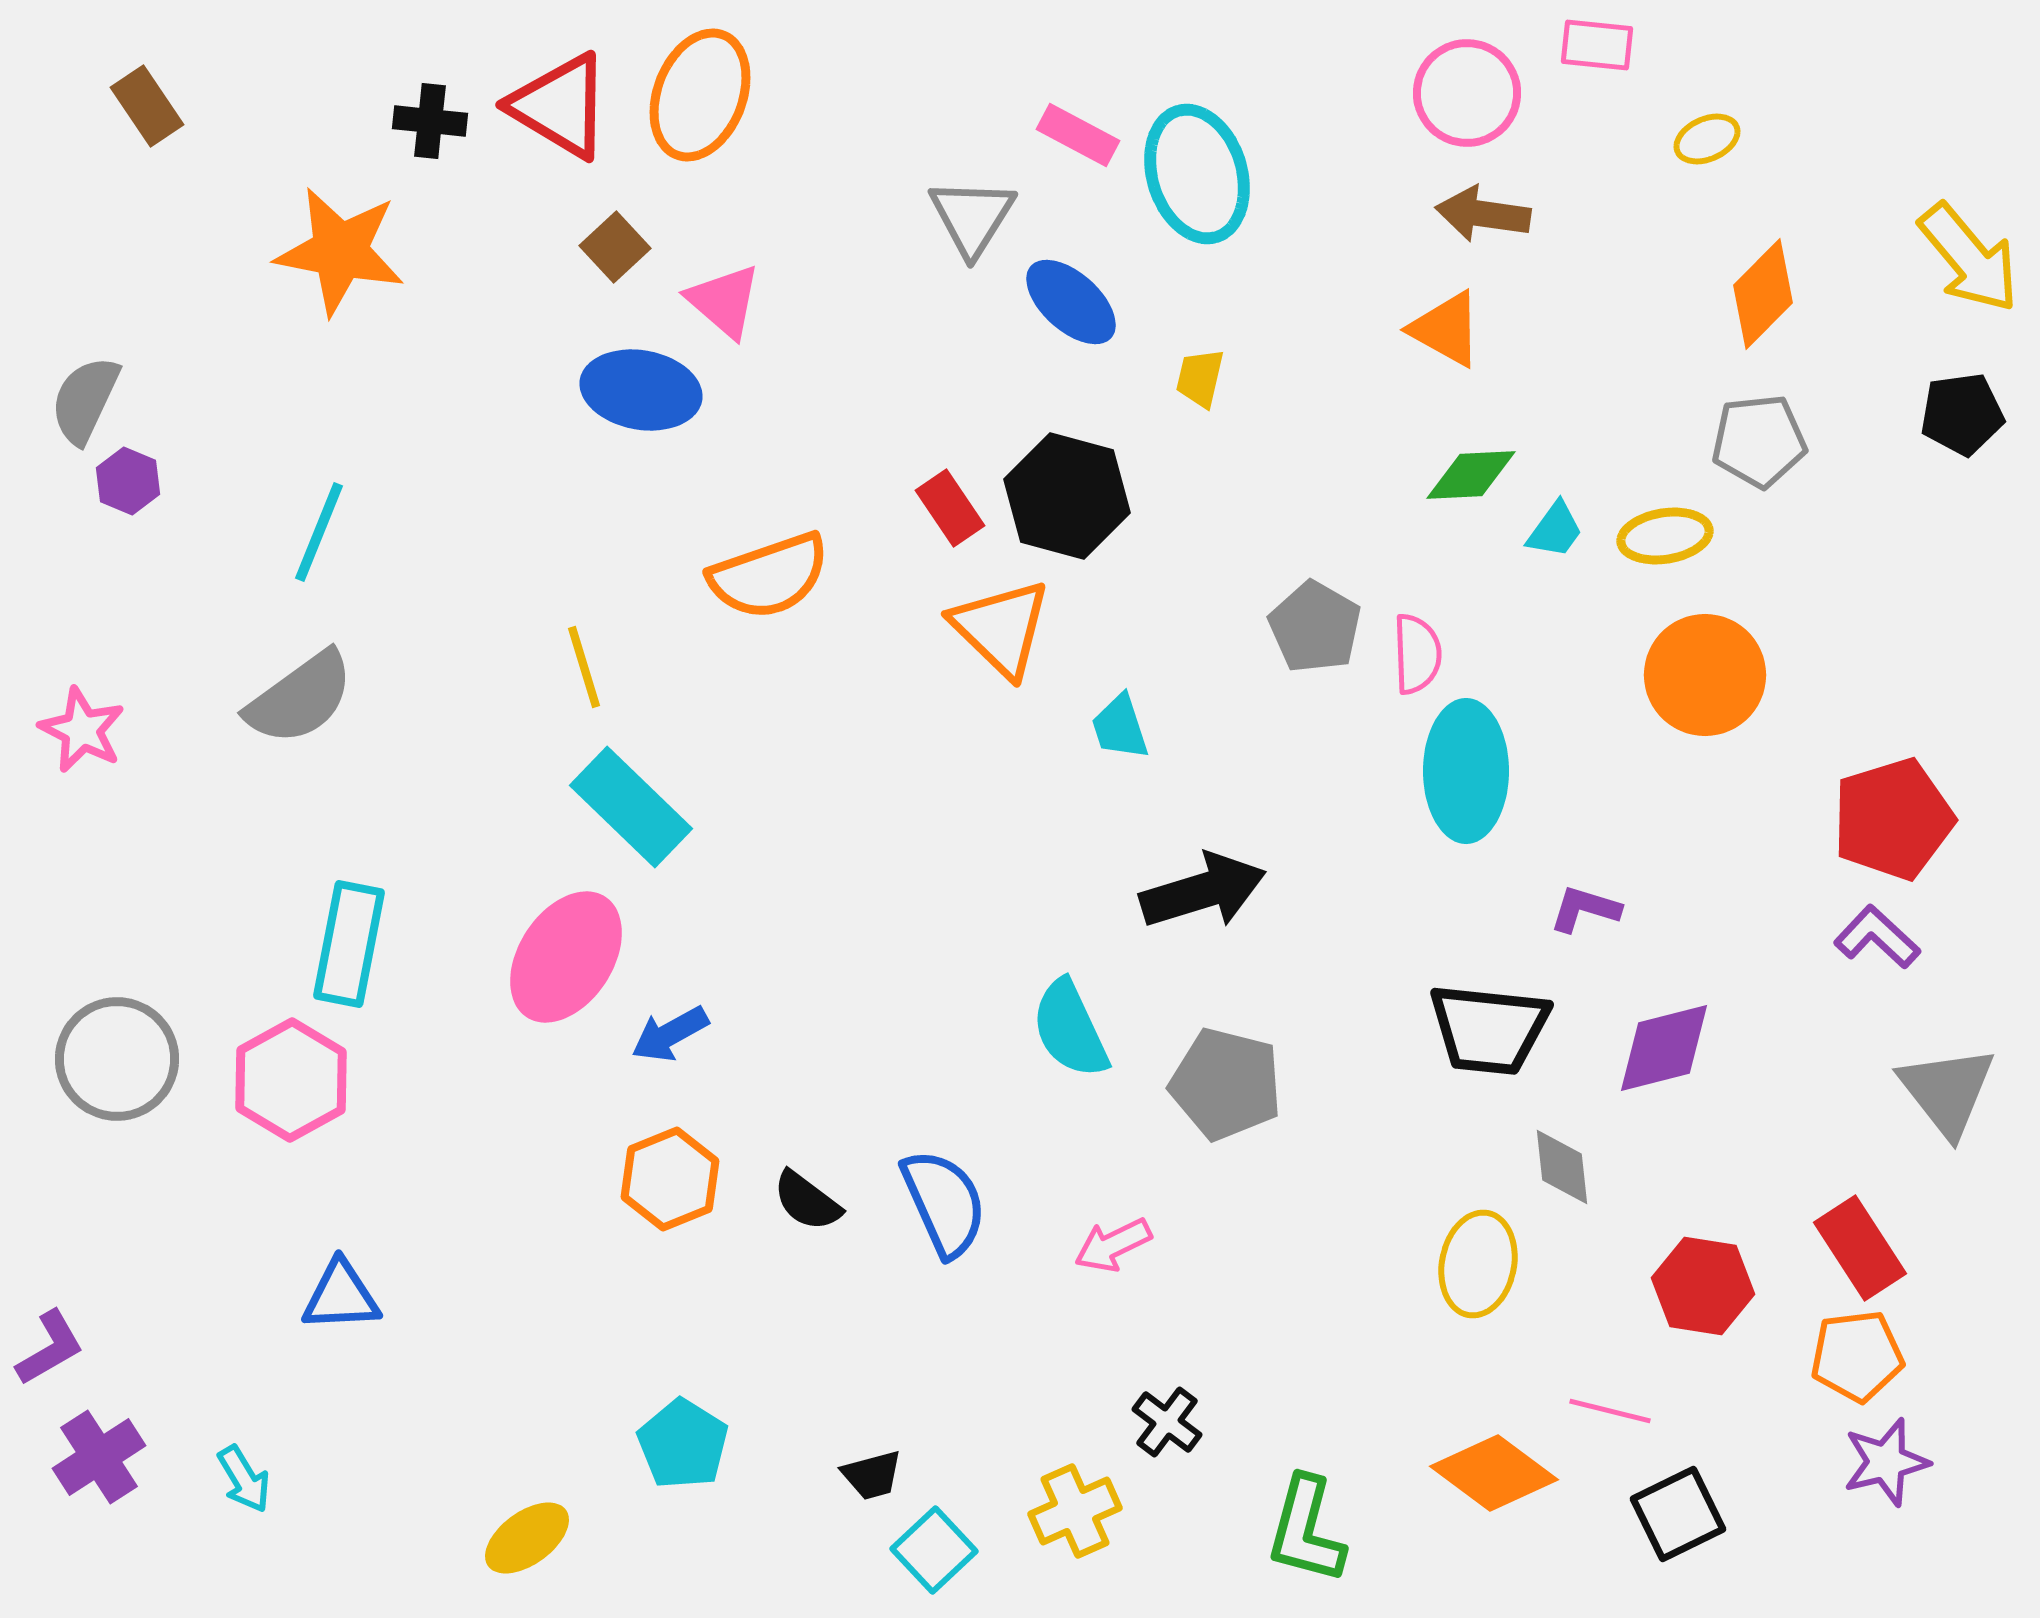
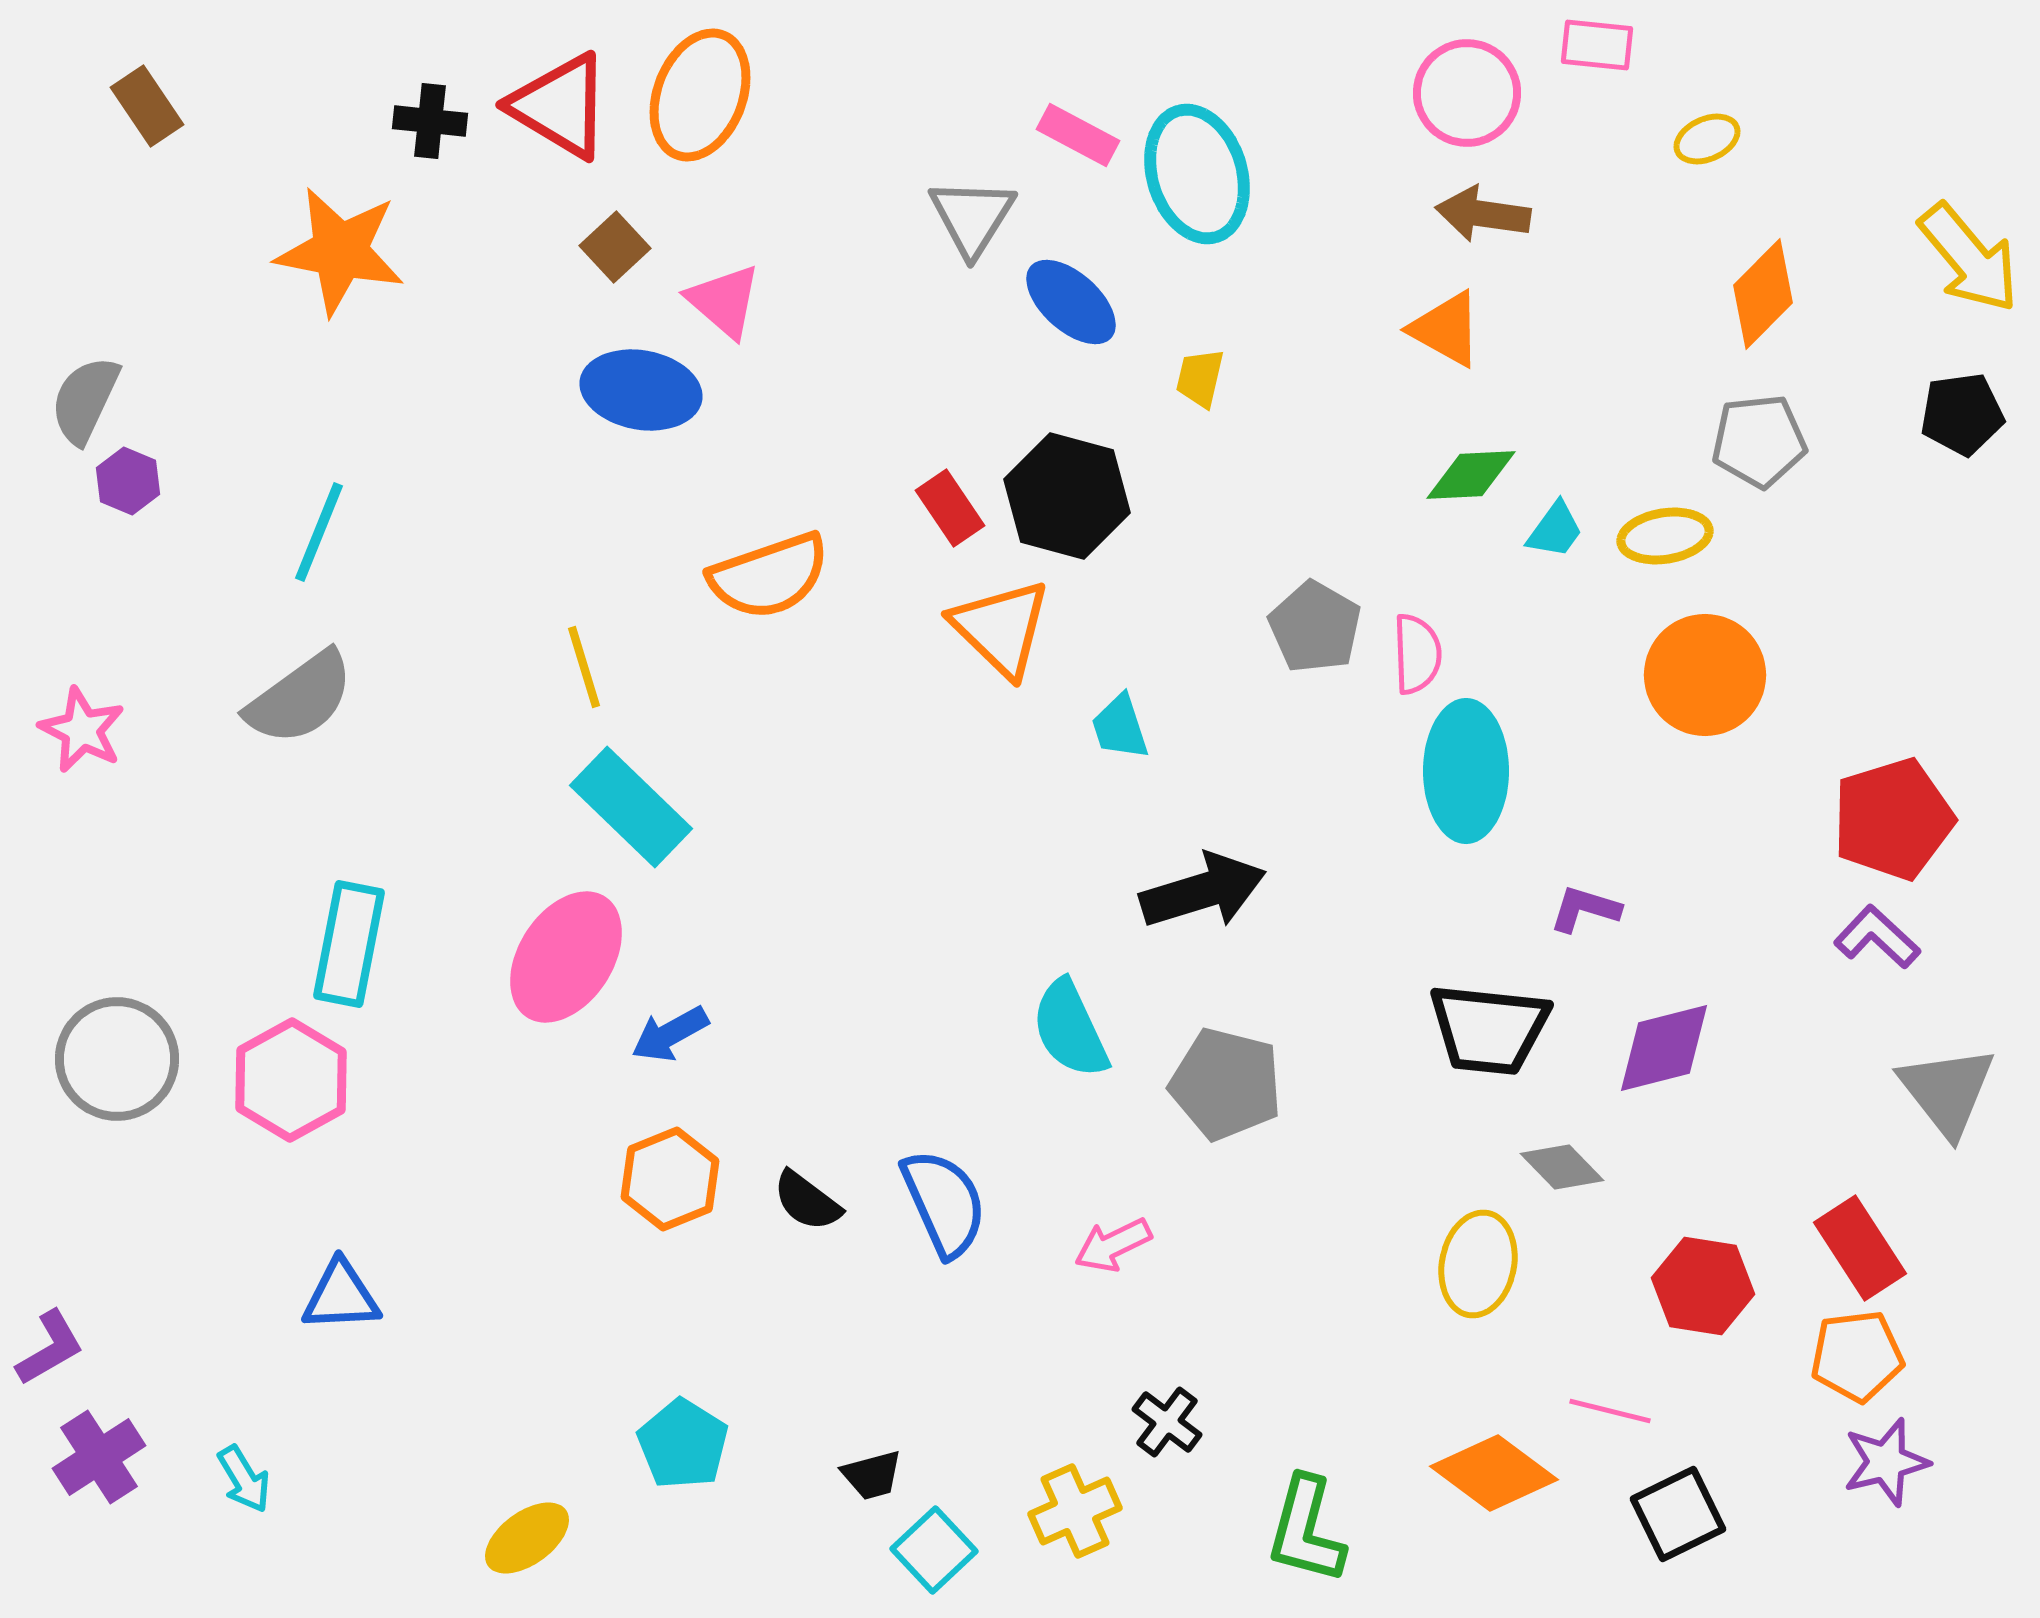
gray diamond at (1562, 1167): rotated 38 degrees counterclockwise
